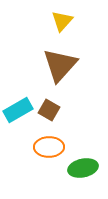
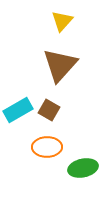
orange ellipse: moved 2 px left
